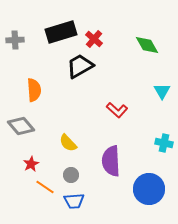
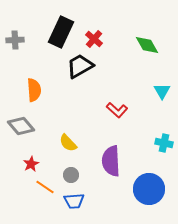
black rectangle: rotated 48 degrees counterclockwise
